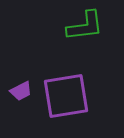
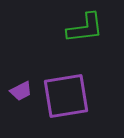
green L-shape: moved 2 px down
